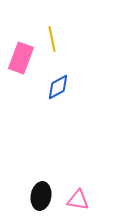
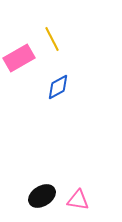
yellow line: rotated 15 degrees counterclockwise
pink rectangle: moved 2 px left; rotated 40 degrees clockwise
black ellipse: moved 1 px right; rotated 48 degrees clockwise
